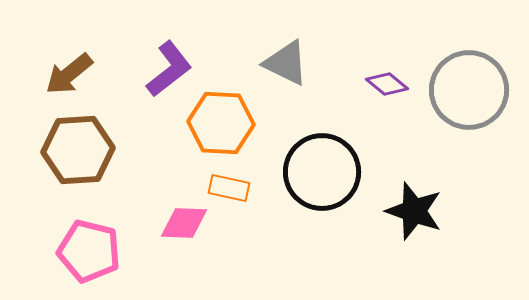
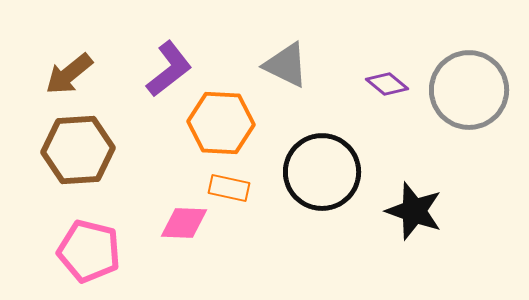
gray triangle: moved 2 px down
